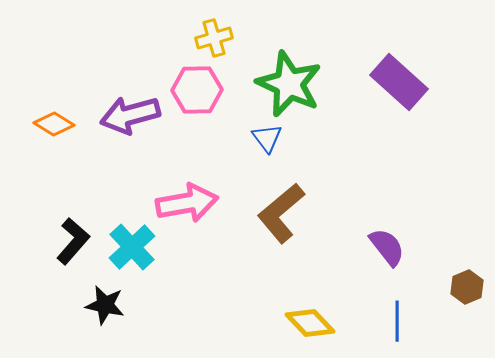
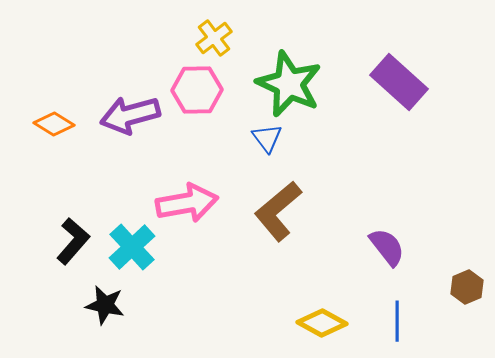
yellow cross: rotated 21 degrees counterclockwise
brown L-shape: moved 3 px left, 2 px up
yellow diamond: moved 12 px right; rotated 18 degrees counterclockwise
